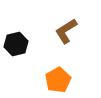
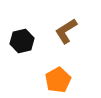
black hexagon: moved 6 px right, 3 px up
